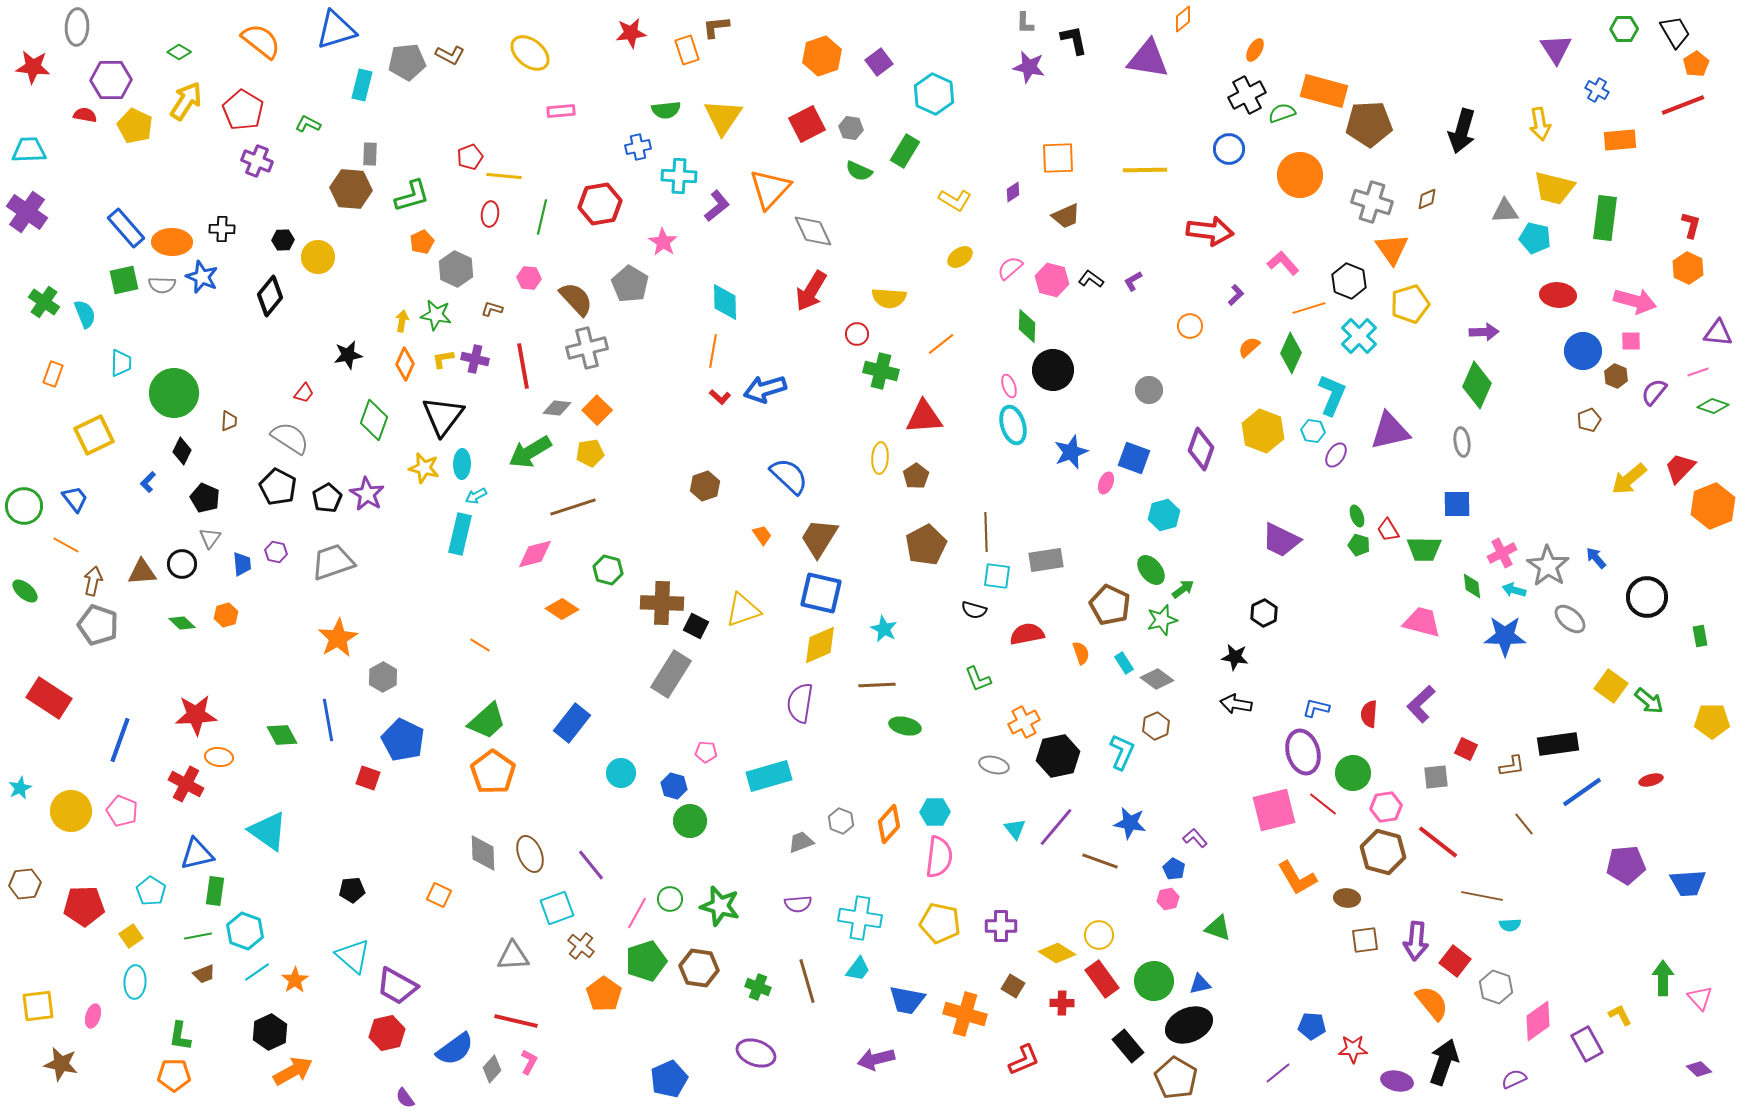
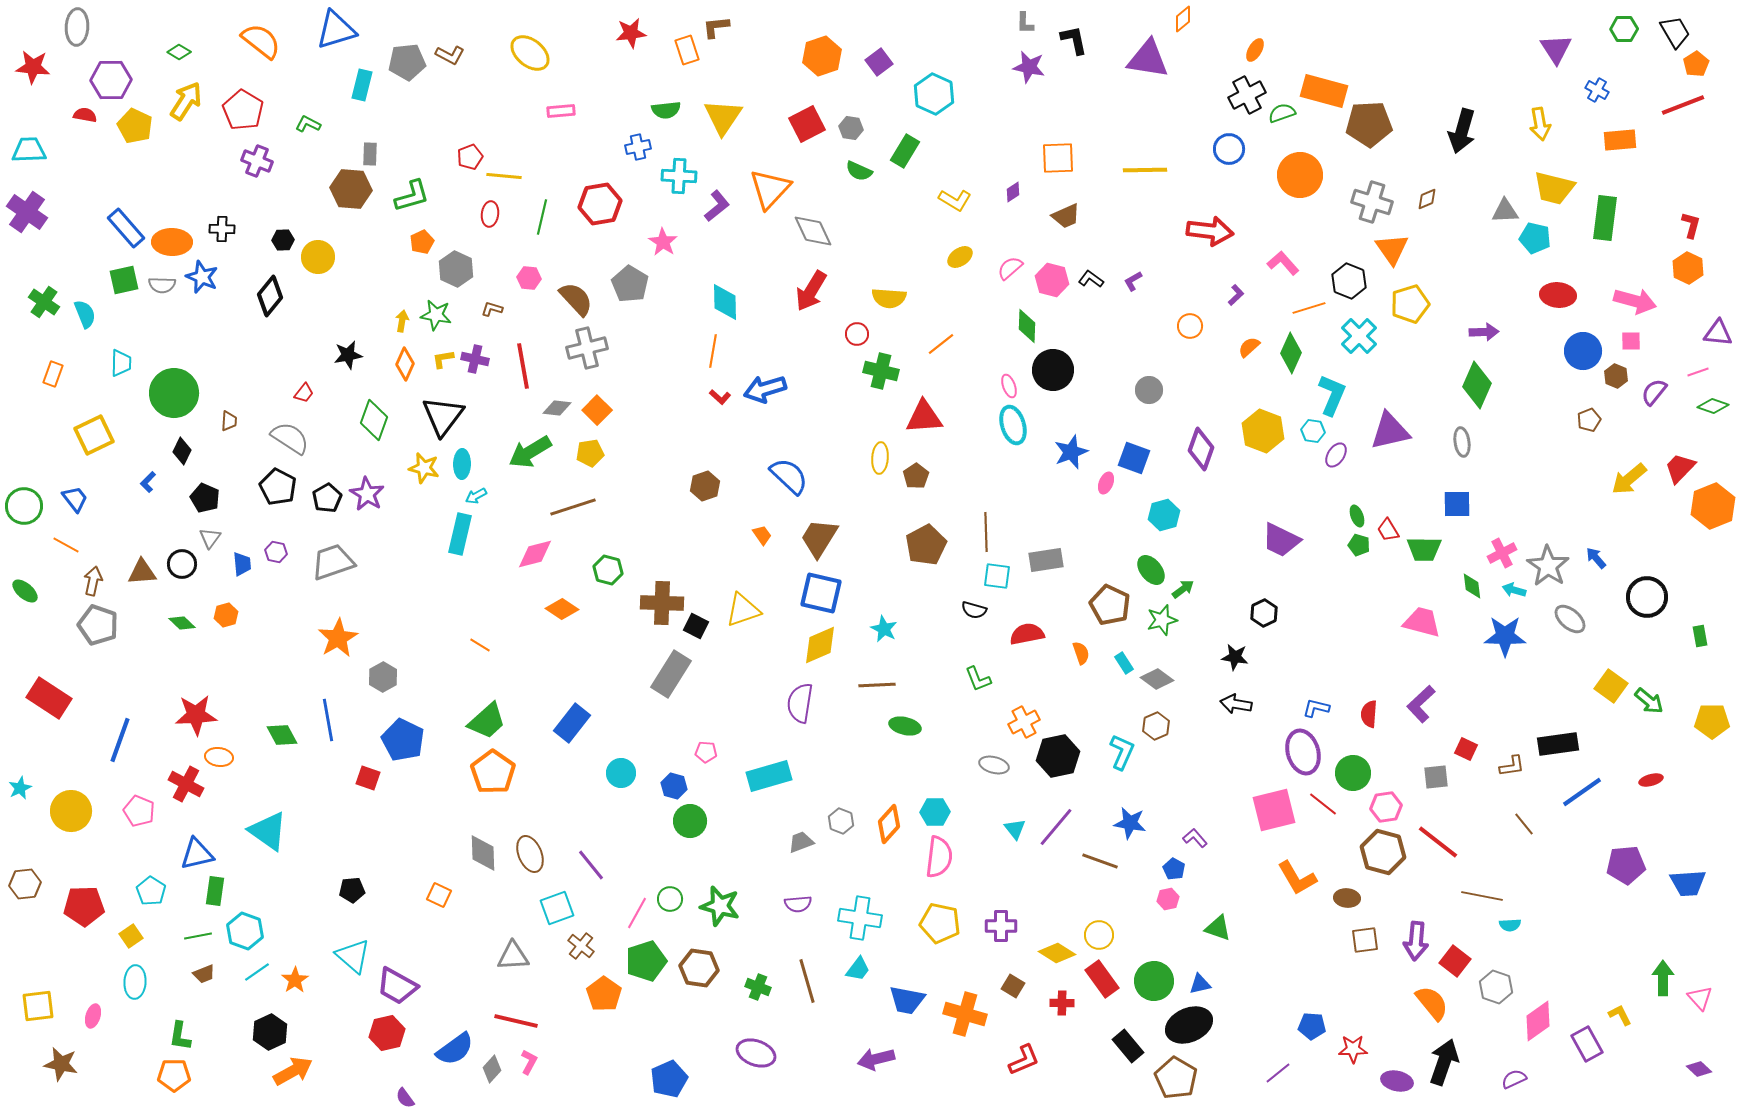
pink pentagon at (122, 811): moved 17 px right
